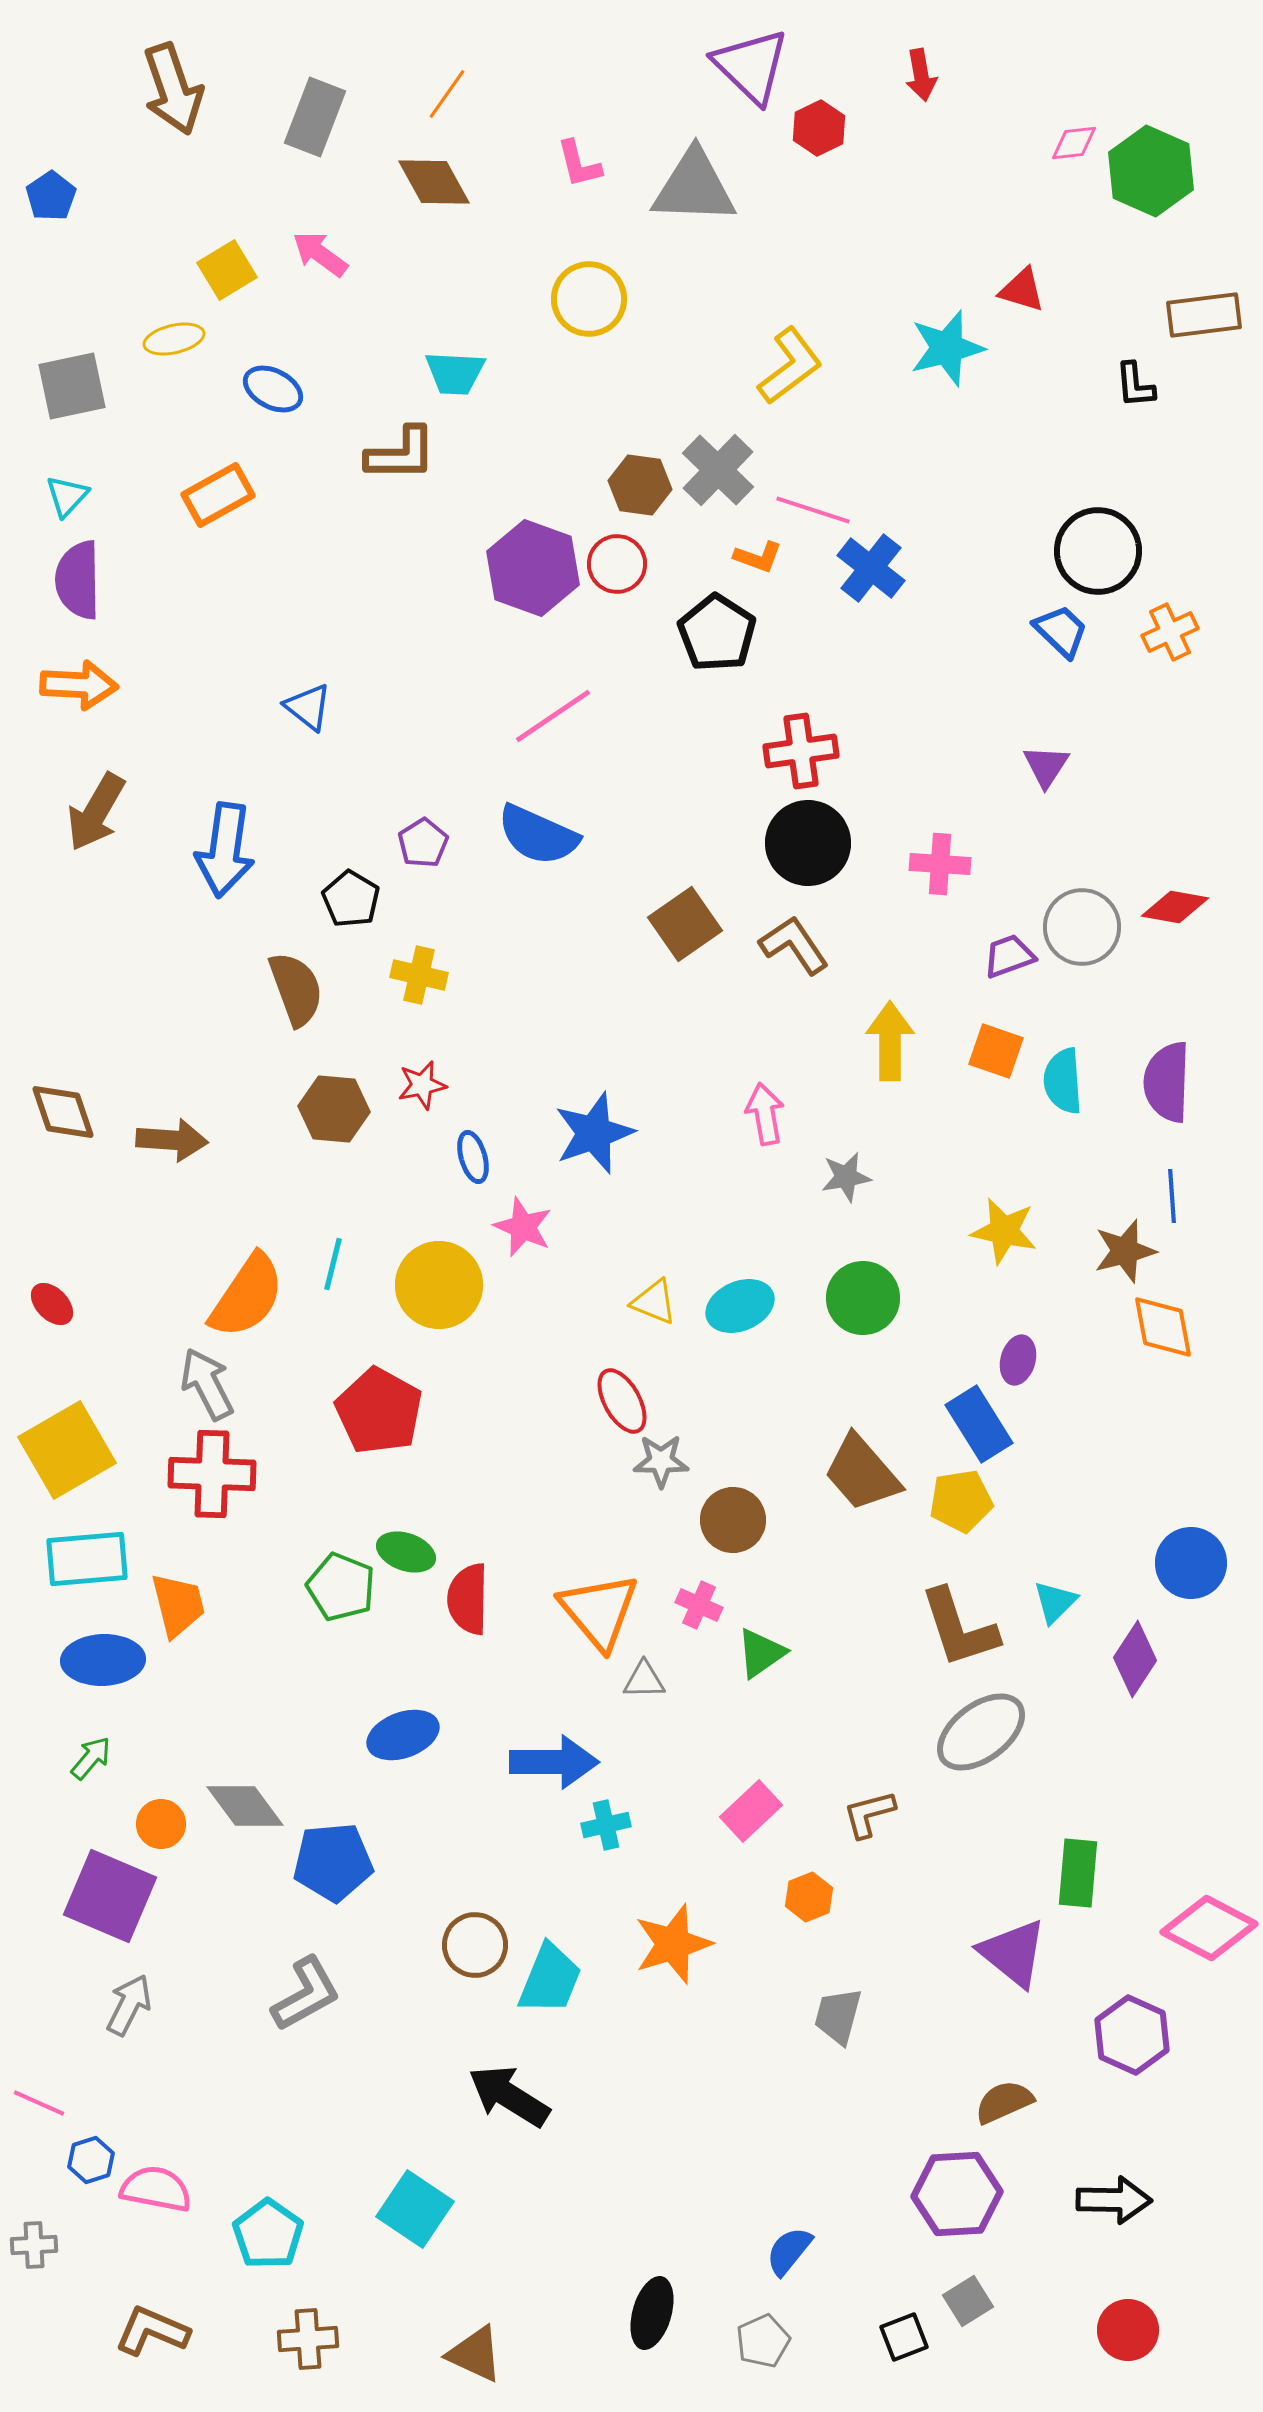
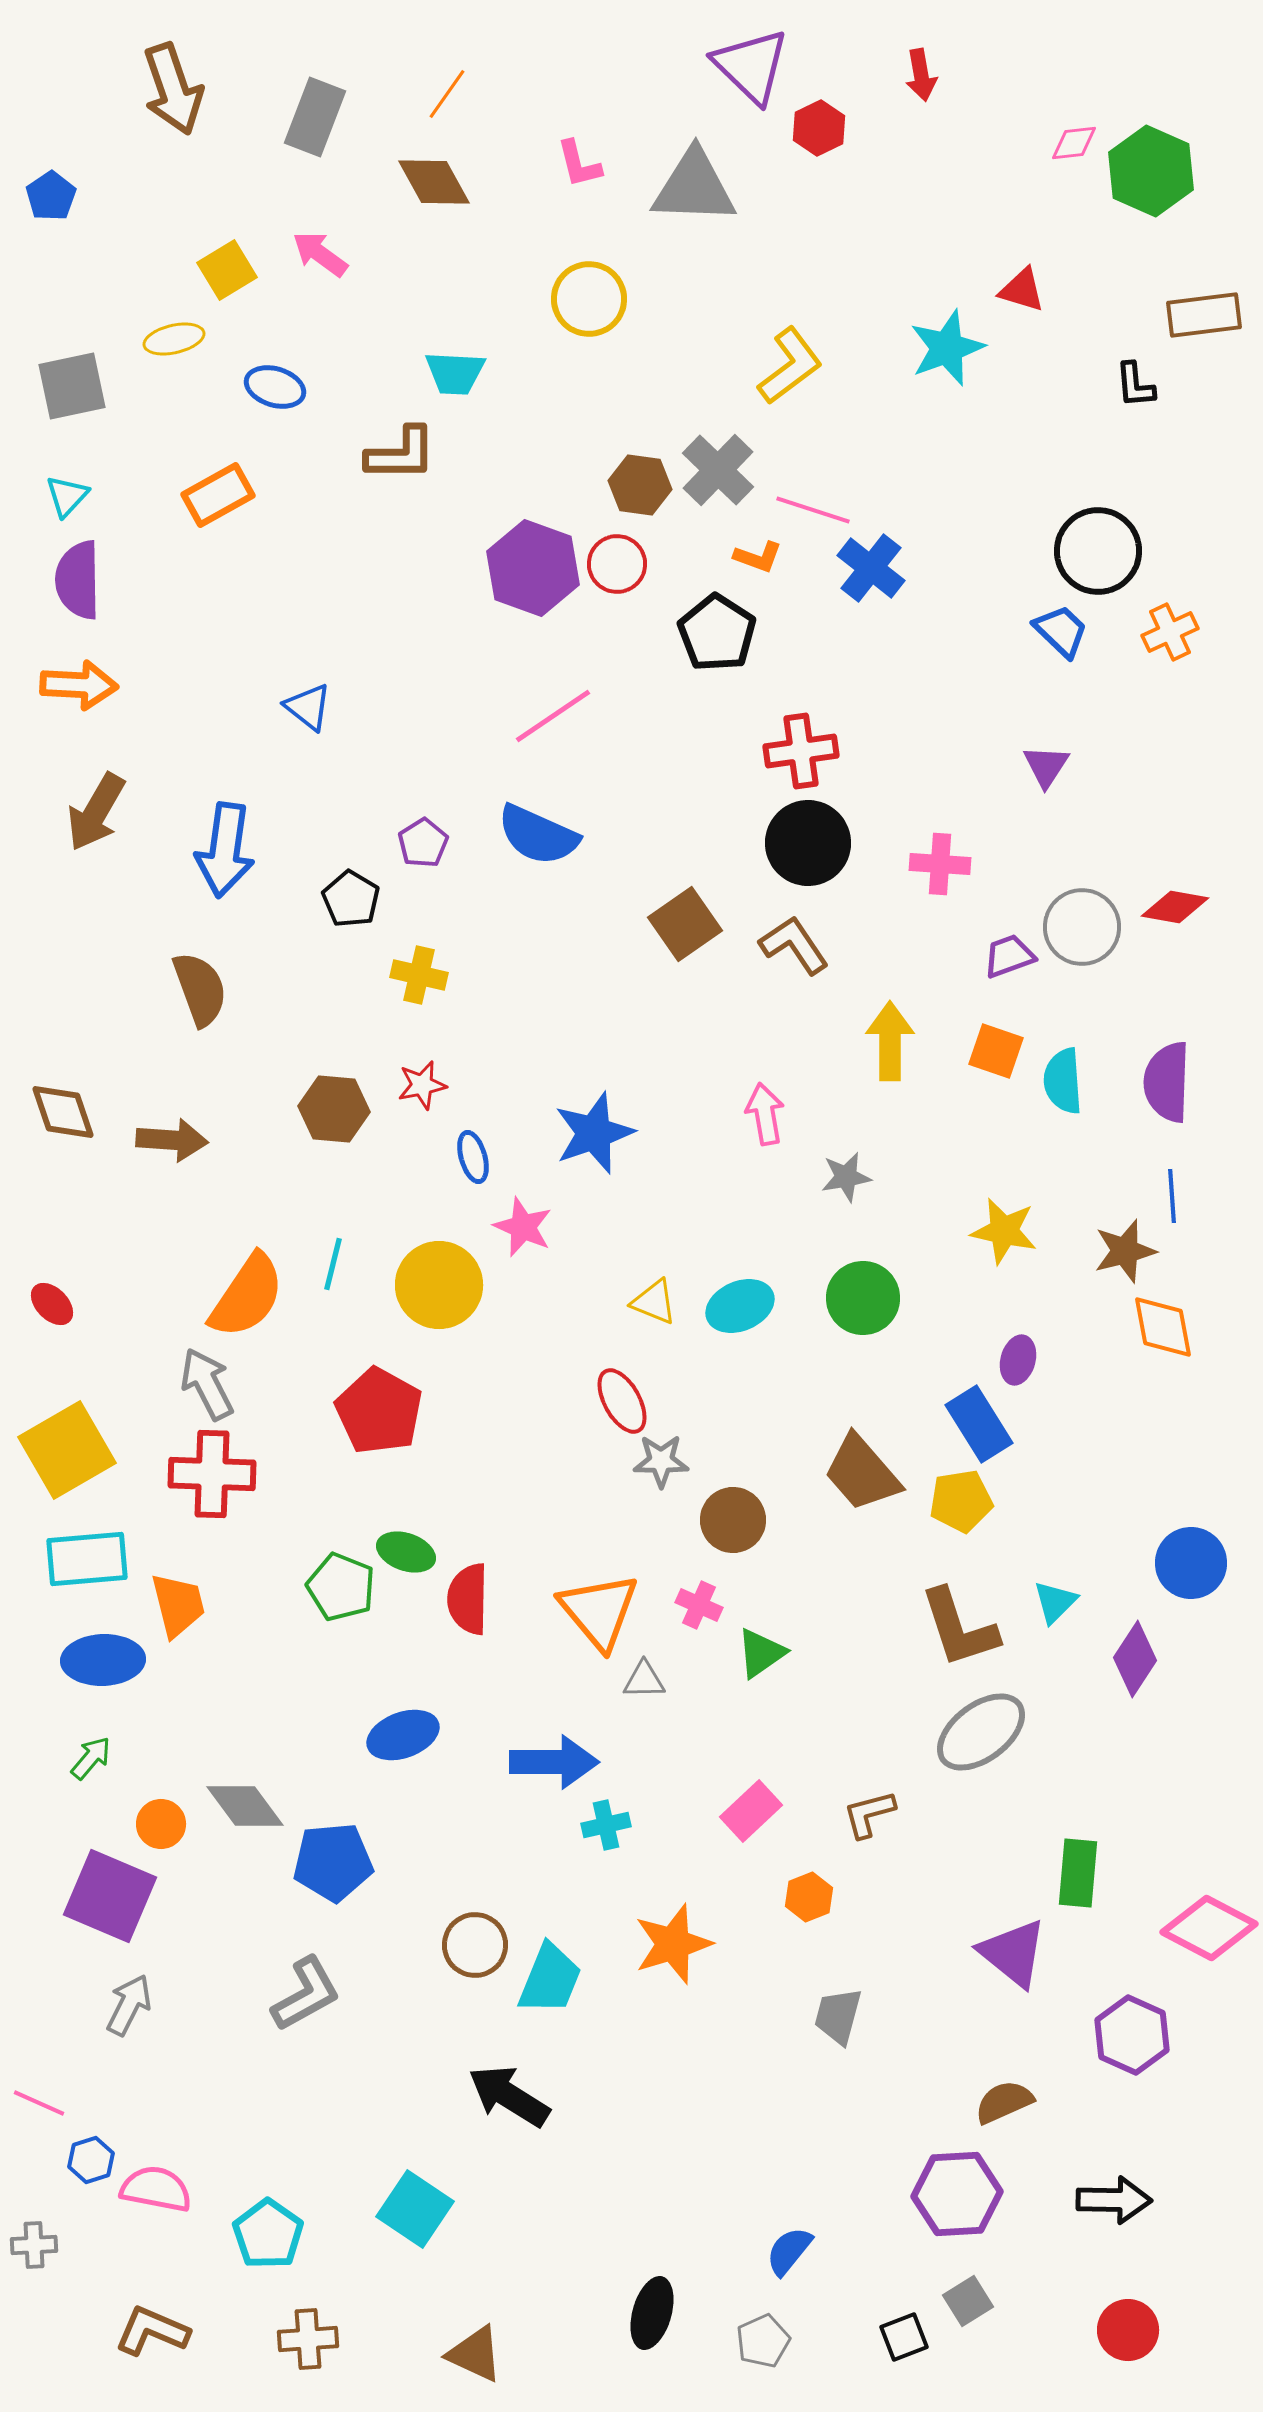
cyan star at (947, 348): rotated 6 degrees counterclockwise
blue ellipse at (273, 389): moved 2 px right, 2 px up; rotated 10 degrees counterclockwise
brown semicircle at (296, 989): moved 96 px left
